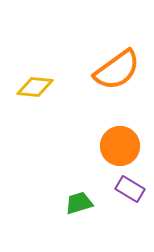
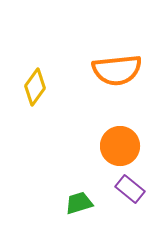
orange semicircle: rotated 30 degrees clockwise
yellow diamond: rotated 60 degrees counterclockwise
purple rectangle: rotated 8 degrees clockwise
